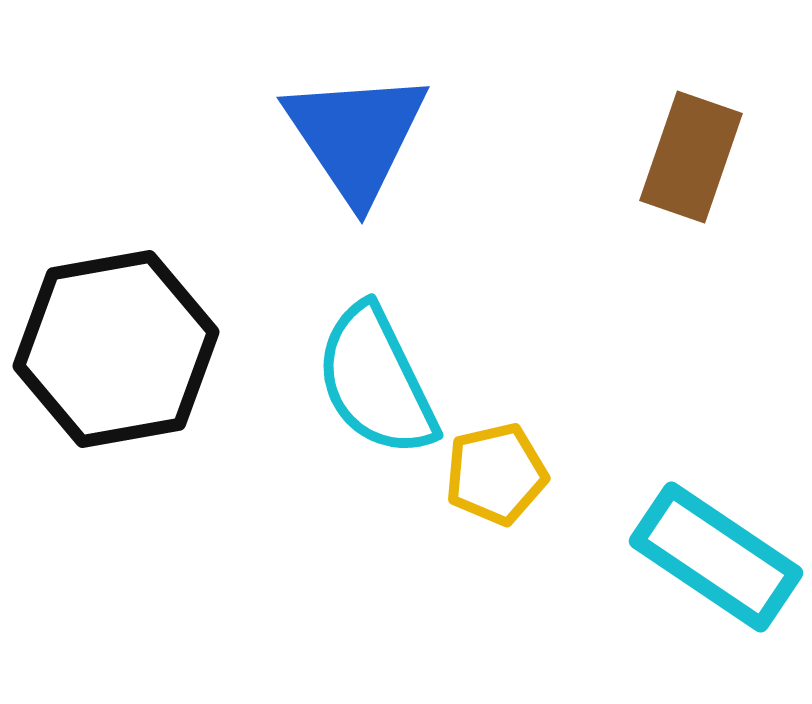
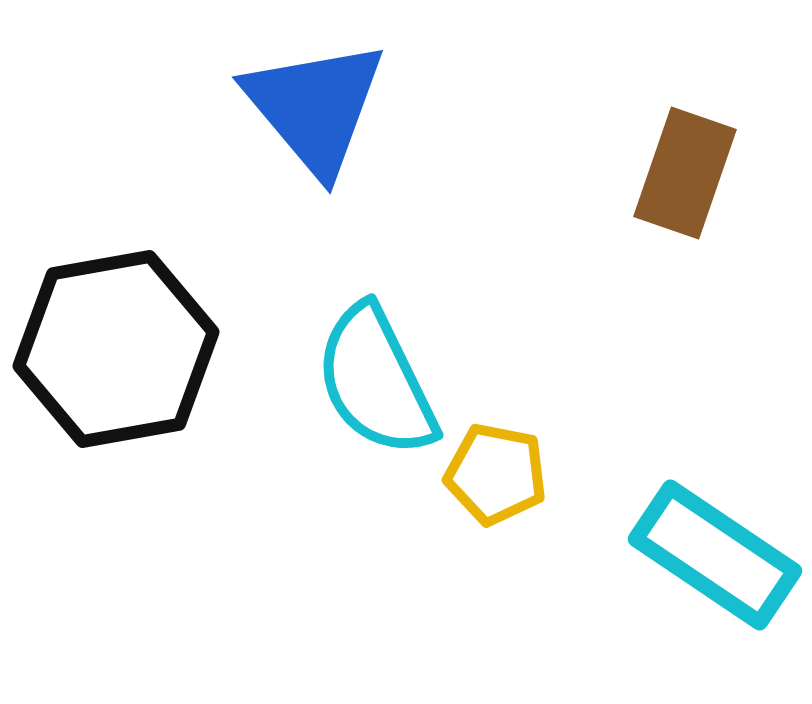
blue triangle: moved 41 px left, 29 px up; rotated 6 degrees counterclockwise
brown rectangle: moved 6 px left, 16 px down
yellow pentagon: rotated 24 degrees clockwise
cyan rectangle: moved 1 px left, 2 px up
